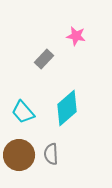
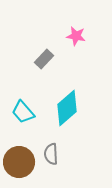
brown circle: moved 7 px down
